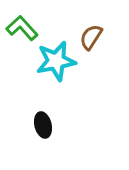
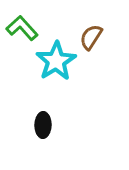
cyan star: rotated 21 degrees counterclockwise
black ellipse: rotated 15 degrees clockwise
